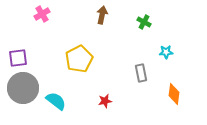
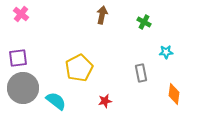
pink cross: moved 21 px left; rotated 21 degrees counterclockwise
yellow pentagon: moved 9 px down
